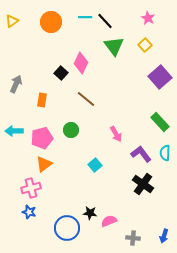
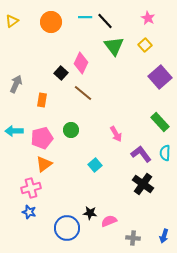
brown line: moved 3 px left, 6 px up
